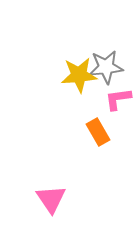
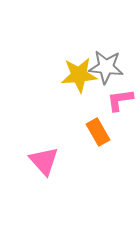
gray star: rotated 12 degrees clockwise
pink L-shape: moved 2 px right, 1 px down
pink triangle: moved 7 px left, 38 px up; rotated 8 degrees counterclockwise
